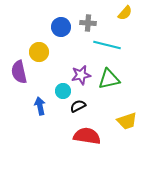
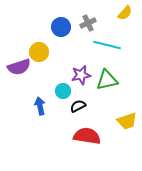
gray cross: rotated 28 degrees counterclockwise
purple semicircle: moved 5 px up; rotated 95 degrees counterclockwise
green triangle: moved 2 px left, 1 px down
